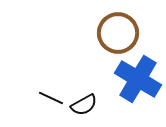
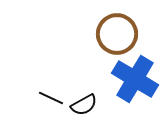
brown circle: moved 1 px left, 1 px down
blue cross: moved 3 px left
